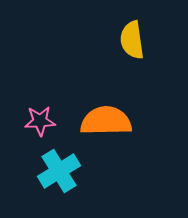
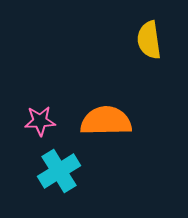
yellow semicircle: moved 17 px right
